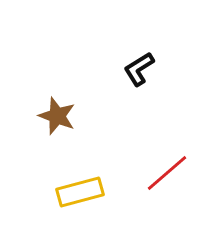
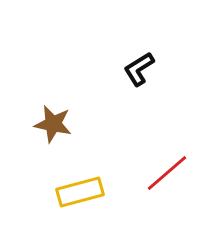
brown star: moved 4 px left, 8 px down; rotated 9 degrees counterclockwise
